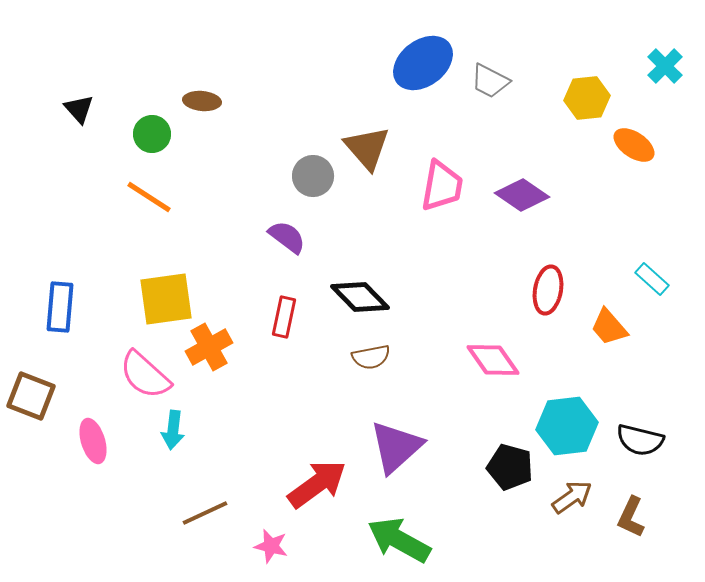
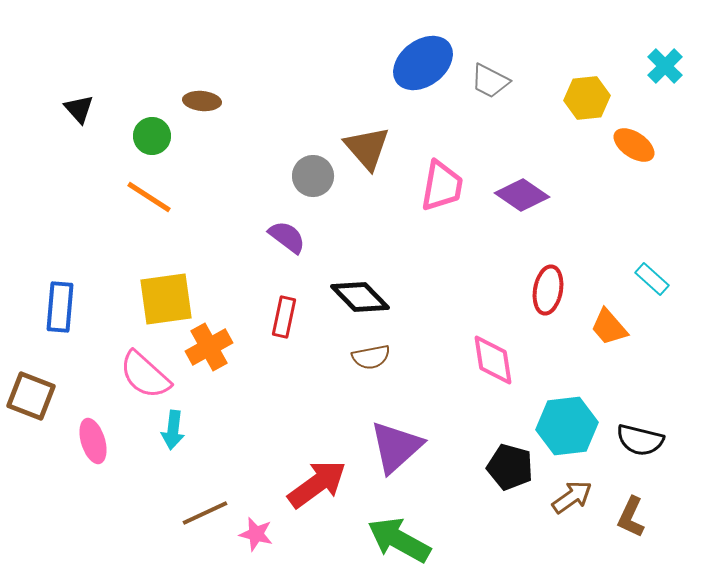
green circle: moved 2 px down
pink diamond: rotated 26 degrees clockwise
pink star: moved 15 px left, 12 px up
